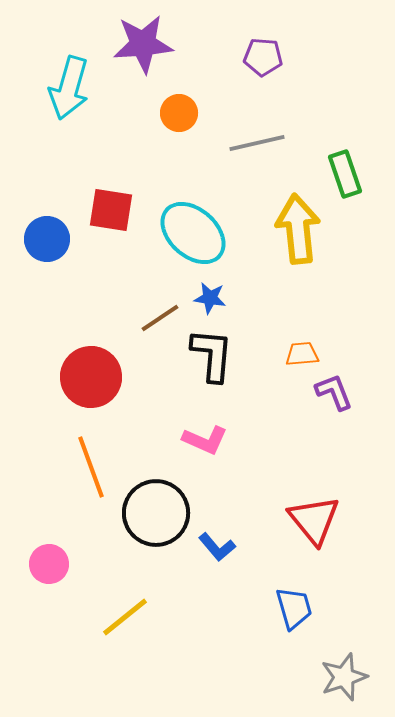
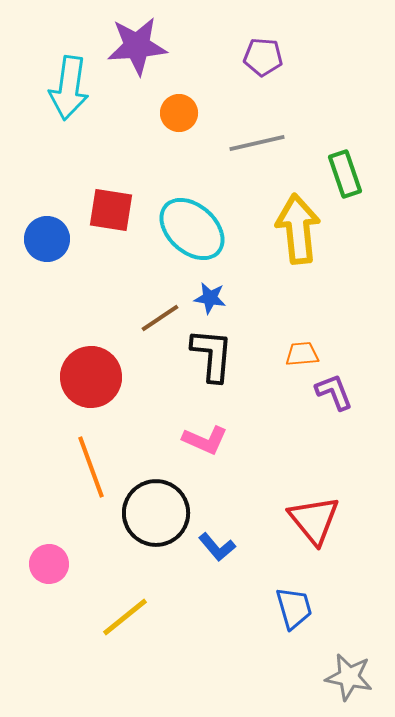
purple star: moved 6 px left, 2 px down
cyan arrow: rotated 8 degrees counterclockwise
cyan ellipse: moved 1 px left, 4 px up
gray star: moved 5 px right; rotated 30 degrees clockwise
